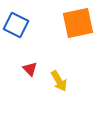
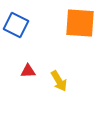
orange square: moved 2 px right; rotated 16 degrees clockwise
red triangle: moved 2 px left, 2 px down; rotated 49 degrees counterclockwise
